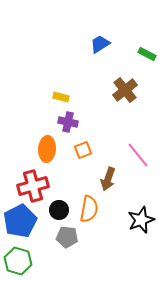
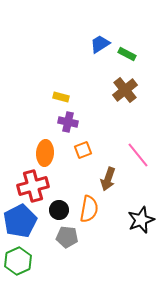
green rectangle: moved 20 px left
orange ellipse: moved 2 px left, 4 px down
green hexagon: rotated 20 degrees clockwise
